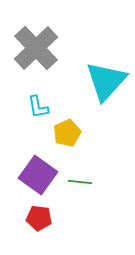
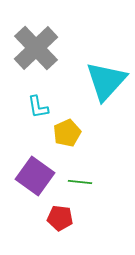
purple square: moved 3 px left, 1 px down
red pentagon: moved 21 px right
